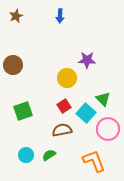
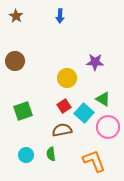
brown star: rotated 16 degrees counterclockwise
purple star: moved 8 px right, 2 px down
brown circle: moved 2 px right, 4 px up
green triangle: rotated 14 degrees counterclockwise
cyan square: moved 2 px left
pink circle: moved 2 px up
green semicircle: moved 2 px right, 1 px up; rotated 64 degrees counterclockwise
